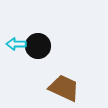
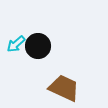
cyan arrow: rotated 42 degrees counterclockwise
